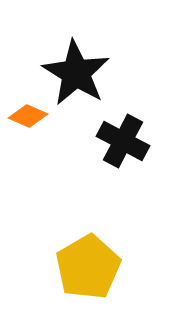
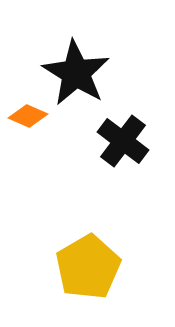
black cross: rotated 9 degrees clockwise
